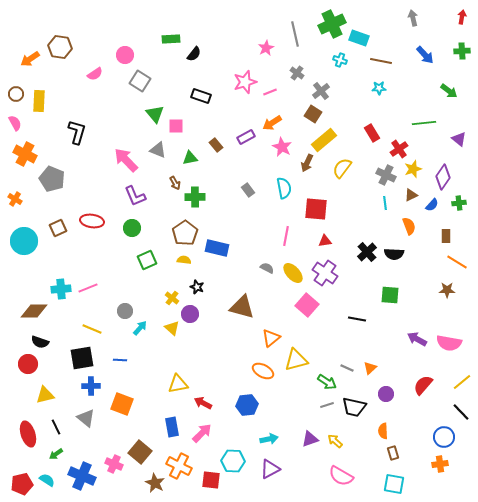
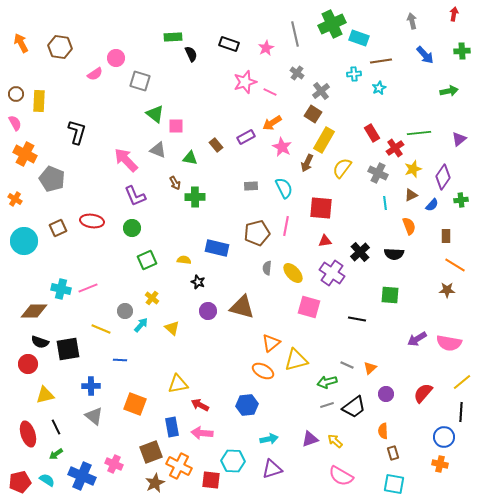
red arrow at (462, 17): moved 8 px left, 3 px up
gray arrow at (413, 18): moved 1 px left, 3 px down
green rectangle at (171, 39): moved 2 px right, 2 px up
black semicircle at (194, 54): moved 3 px left; rotated 63 degrees counterclockwise
pink circle at (125, 55): moved 9 px left, 3 px down
orange arrow at (30, 59): moved 9 px left, 16 px up; rotated 96 degrees clockwise
cyan cross at (340, 60): moved 14 px right, 14 px down; rotated 24 degrees counterclockwise
brown line at (381, 61): rotated 20 degrees counterclockwise
gray square at (140, 81): rotated 15 degrees counterclockwise
cyan star at (379, 88): rotated 24 degrees counterclockwise
green arrow at (449, 91): rotated 48 degrees counterclockwise
pink line at (270, 92): rotated 48 degrees clockwise
black rectangle at (201, 96): moved 28 px right, 52 px up
green triangle at (155, 114): rotated 12 degrees counterclockwise
green line at (424, 123): moved 5 px left, 10 px down
purple triangle at (459, 139): rotated 42 degrees clockwise
yellow rectangle at (324, 140): rotated 20 degrees counterclockwise
red cross at (399, 149): moved 4 px left, 1 px up
green triangle at (190, 158): rotated 21 degrees clockwise
gray cross at (386, 175): moved 8 px left, 2 px up
cyan semicircle at (284, 188): rotated 15 degrees counterclockwise
gray rectangle at (248, 190): moved 3 px right, 4 px up; rotated 56 degrees counterclockwise
green cross at (459, 203): moved 2 px right, 3 px up
red square at (316, 209): moved 5 px right, 1 px up
brown pentagon at (185, 233): moved 72 px right; rotated 20 degrees clockwise
pink line at (286, 236): moved 10 px up
black cross at (367, 252): moved 7 px left
orange line at (457, 262): moved 2 px left, 3 px down
gray semicircle at (267, 268): rotated 112 degrees counterclockwise
purple cross at (325, 273): moved 7 px right
black star at (197, 287): moved 1 px right, 5 px up
cyan cross at (61, 289): rotated 18 degrees clockwise
yellow cross at (172, 298): moved 20 px left
pink square at (307, 305): moved 2 px right, 2 px down; rotated 25 degrees counterclockwise
purple circle at (190, 314): moved 18 px right, 3 px up
cyan arrow at (140, 328): moved 1 px right, 3 px up
yellow line at (92, 329): moved 9 px right
orange triangle at (271, 338): moved 5 px down
purple arrow at (417, 339): rotated 60 degrees counterclockwise
black square at (82, 358): moved 14 px left, 9 px up
gray line at (347, 368): moved 3 px up
green arrow at (327, 382): rotated 132 degrees clockwise
red semicircle at (423, 385): moved 8 px down
red arrow at (203, 403): moved 3 px left, 2 px down
orange square at (122, 404): moved 13 px right
black trapezoid at (354, 407): rotated 50 degrees counterclockwise
black line at (461, 412): rotated 48 degrees clockwise
gray triangle at (86, 418): moved 8 px right, 2 px up
pink arrow at (202, 433): rotated 130 degrees counterclockwise
brown square at (140, 452): moved 11 px right; rotated 30 degrees clockwise
orange cross at (440, 464): rotated 21 degrees clockwise
purple triangle at (270, 469): moved 2 px right; rotated 10 degrees clockwise
brown star at (155, 483): rotated 18 degrees clockwise
red pentagon at (22, 484): moved 2 px left, 2 px up
